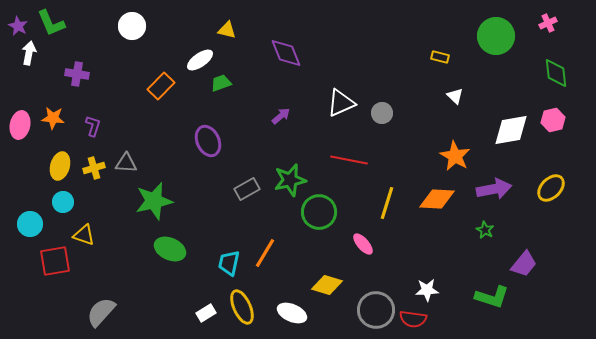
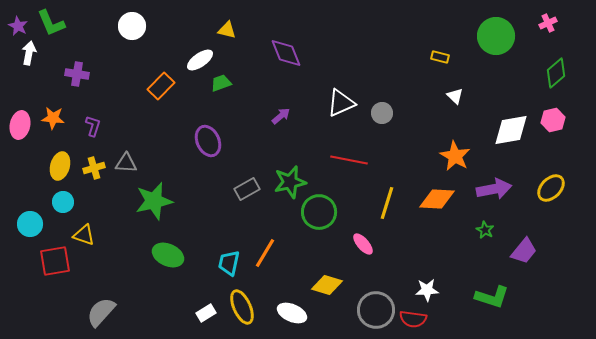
green diamond at (556, 73): rotated 56 degrees clockwise
green star at (290, 180): moved 2 px down
green ellipse at (170, 249): moved 2 px left, 6 px down
purple trapezoid at (524, 264): moved 13 px up
